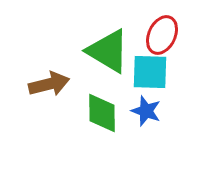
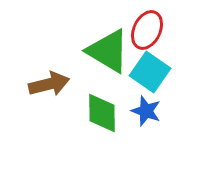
red ellipse: moved 15 px left, 5 px up
cyan square: rotated 33 degrees clockwise
